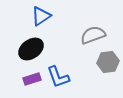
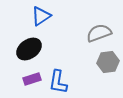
gray semicircle: moved 6 px right, 2 px up
black ellipse: moved 2 px left
blue L-shape: moved 5 px down; rotated 30 degrees clockwise
